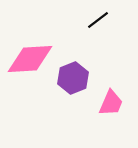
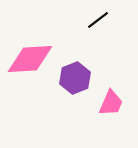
purple hexagon: moved 2 px right
